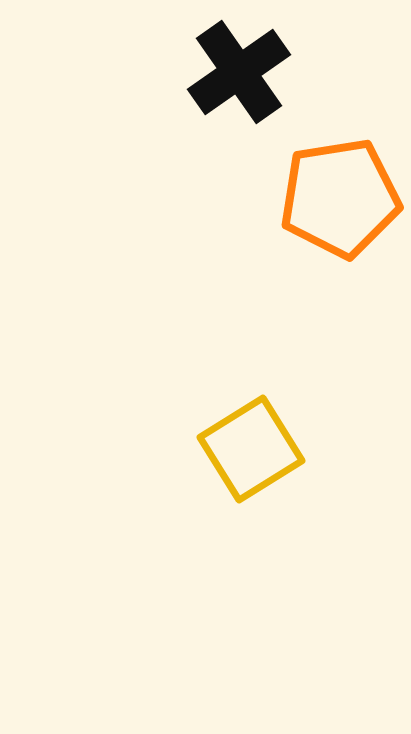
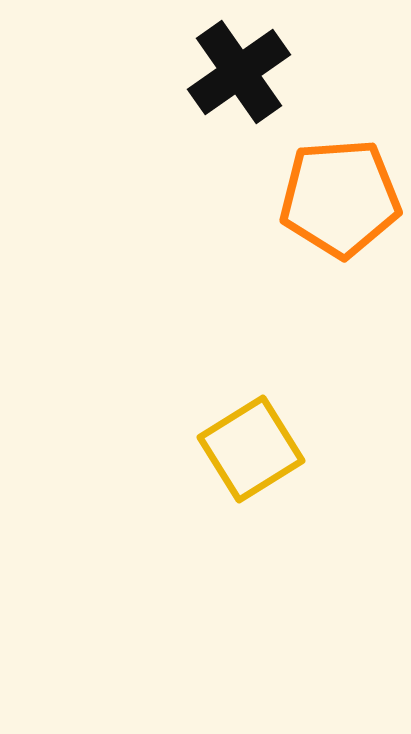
orange pentagon: rotated 5 degrees clockwise
